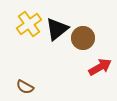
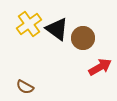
black triangle: rotated 45 degrees counterclockwise
